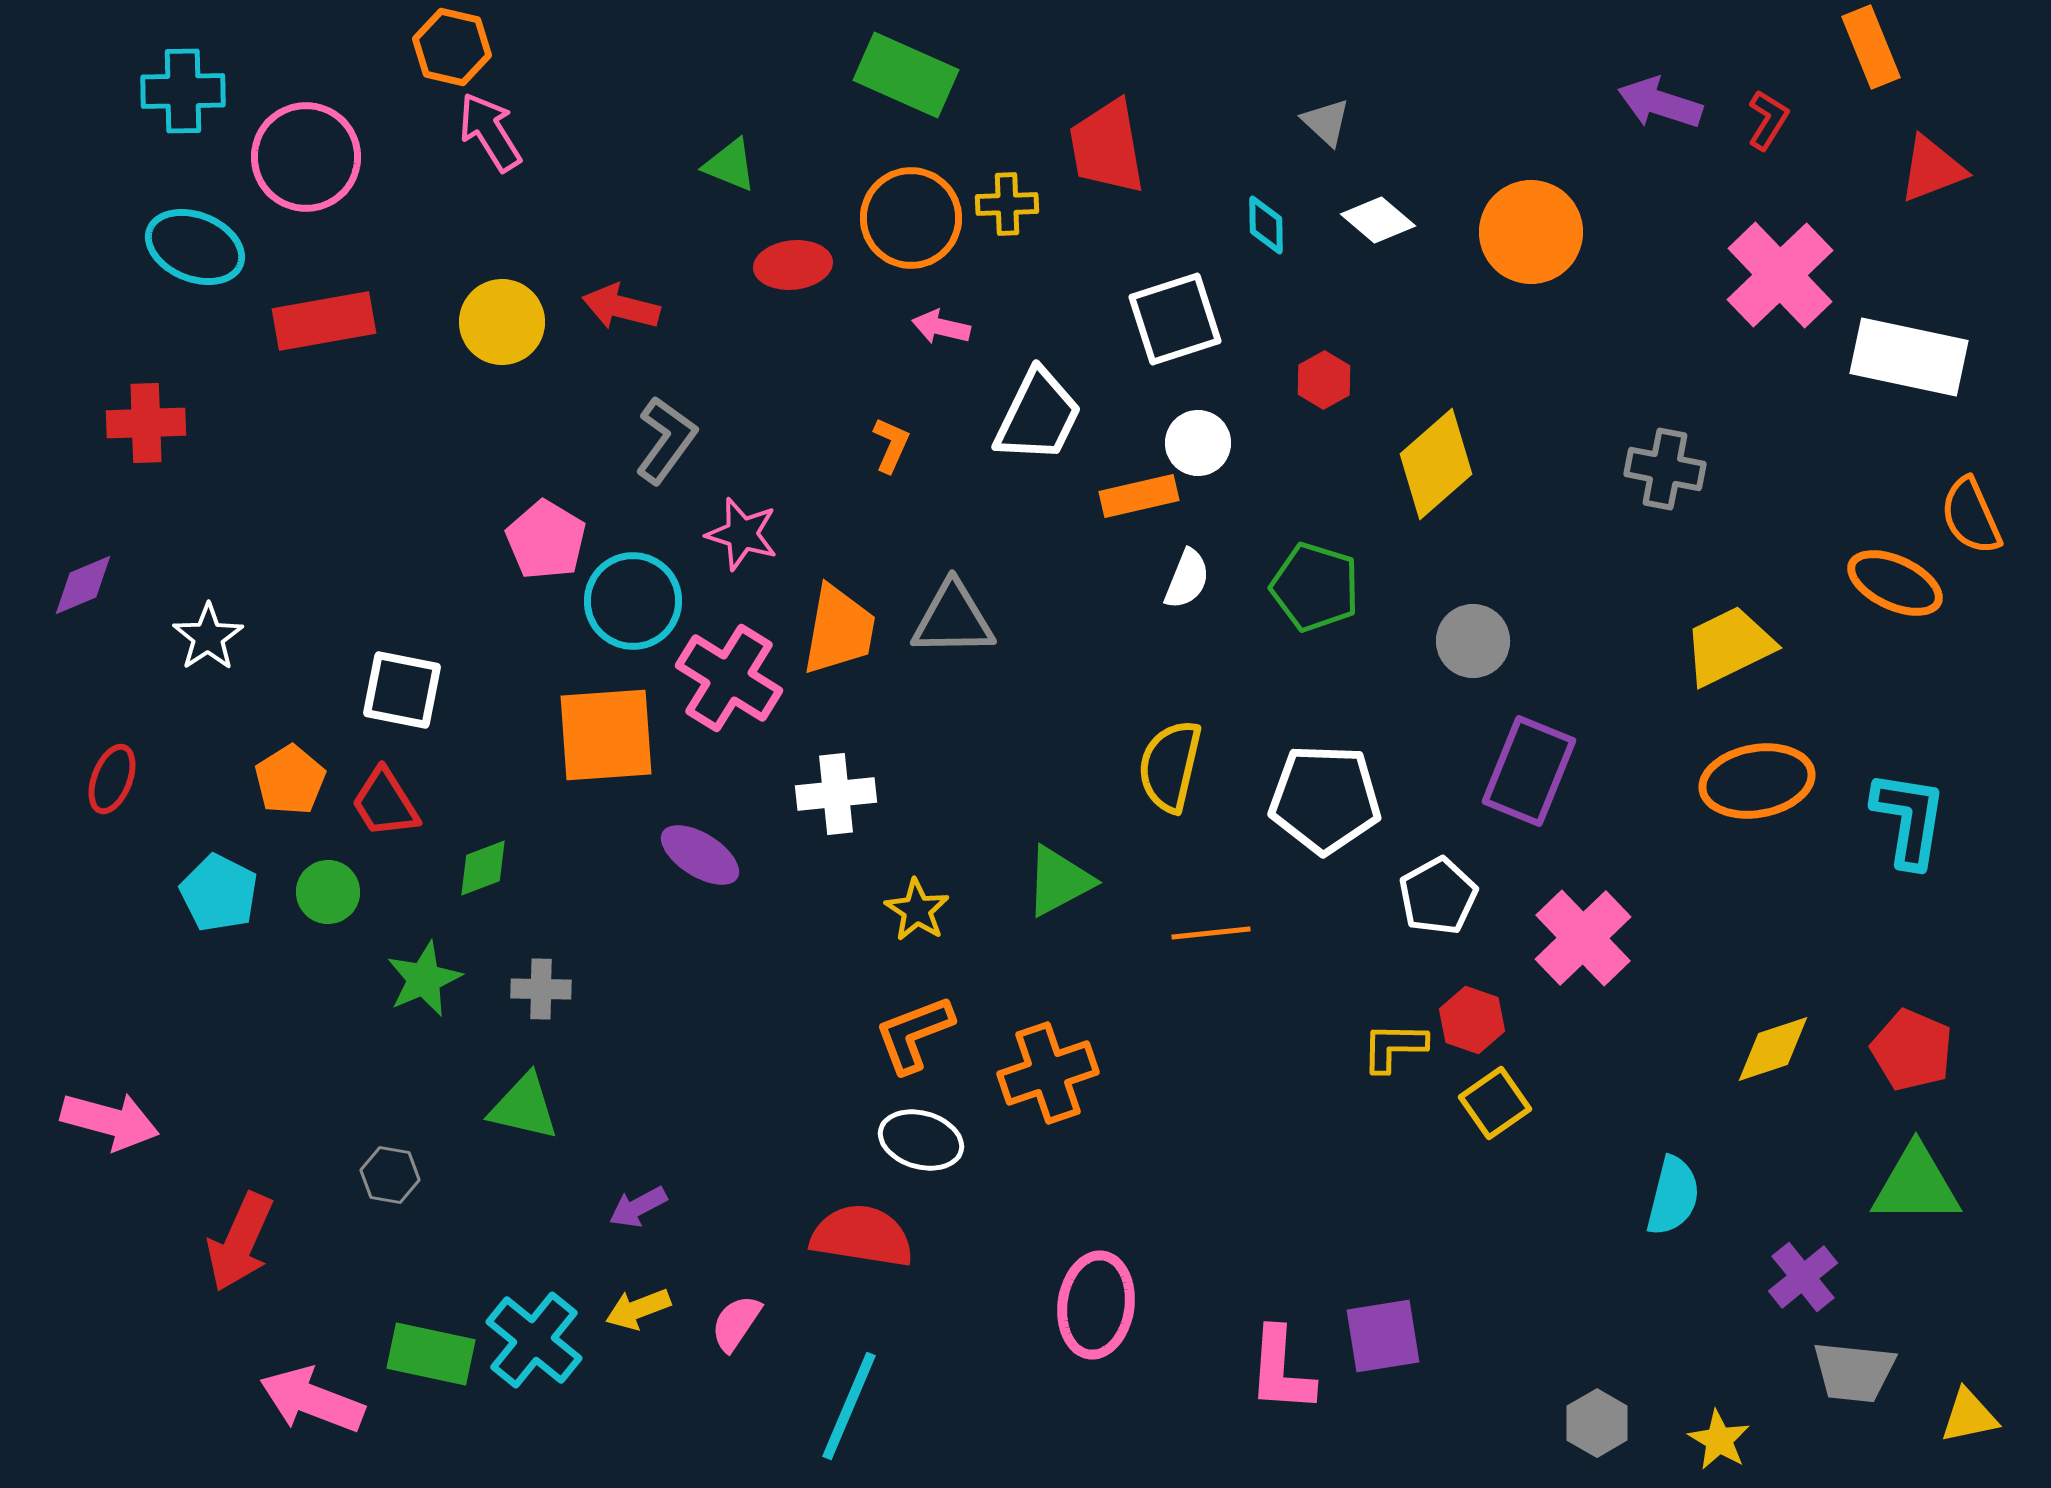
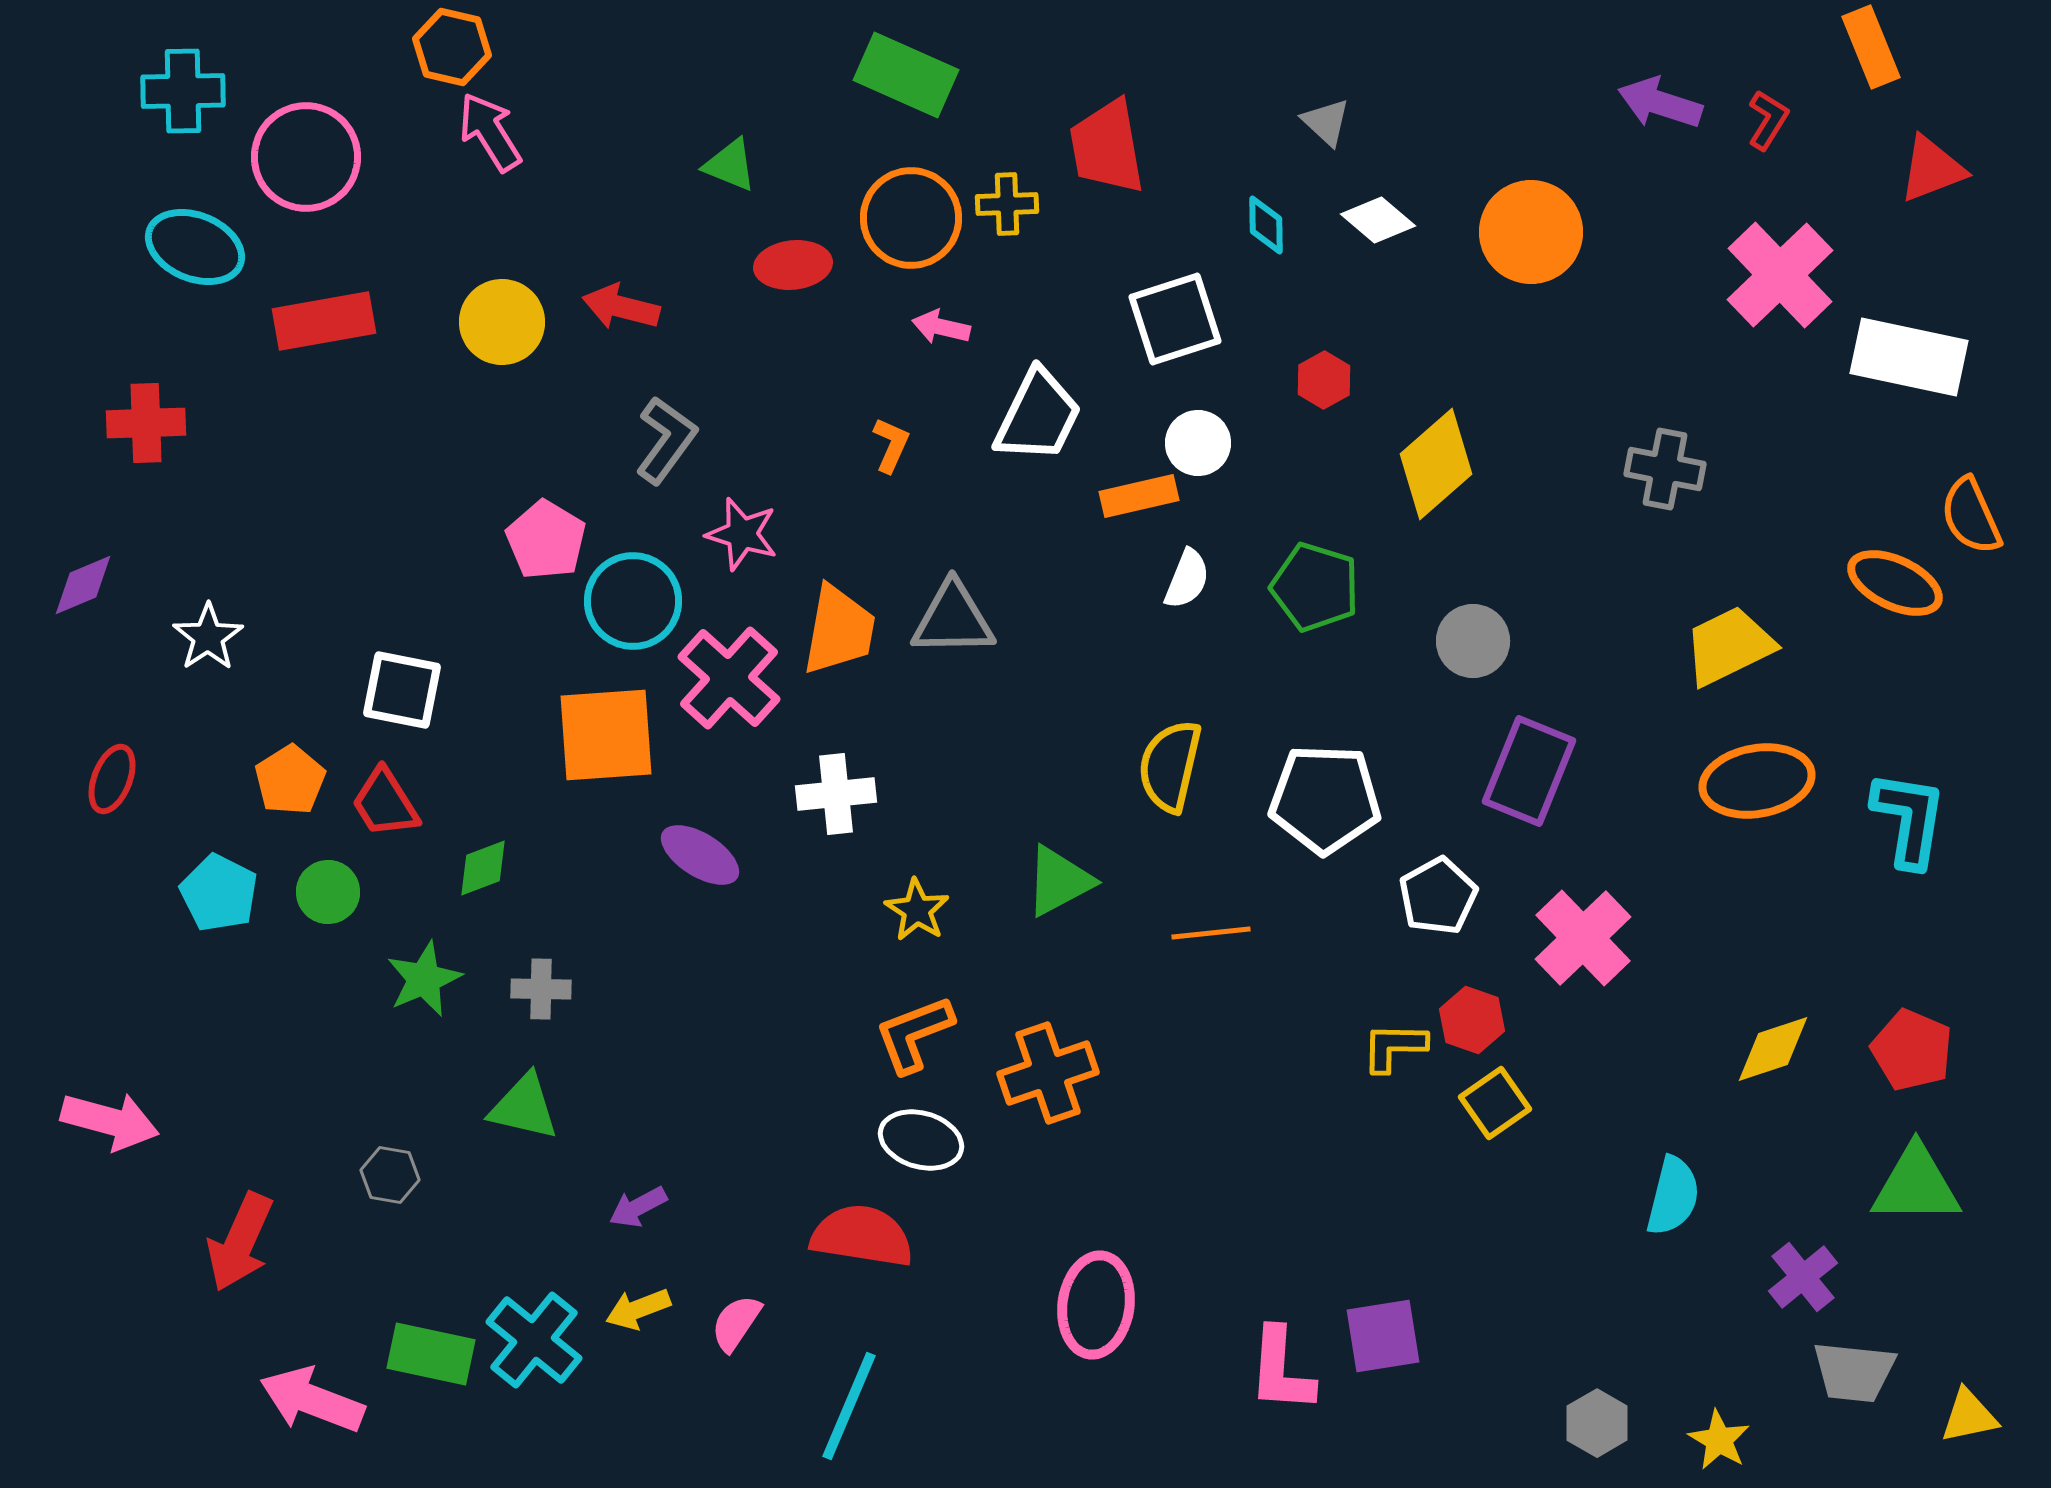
pink cross at (729, 678): rotated 10 degrees clockwise
